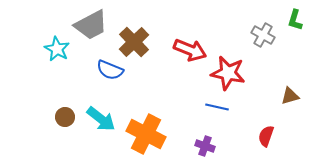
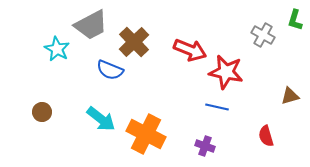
red star: moved 2 px left, 1 px up
brown circle: moved 23 px left, 5 px up
red semicircle: rotated 35 degrees counterclockwise
